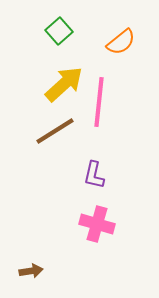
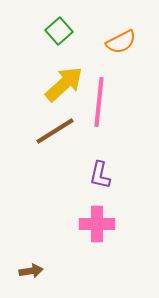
orange semicircle: rotated 12 degrees clockwise
purple L-shape: moved 6 px right
pink cross: rotated 16 degrees counterclockwise
